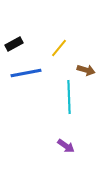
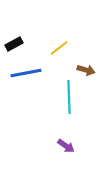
yellow line: rotated 12 degrees clockwise
